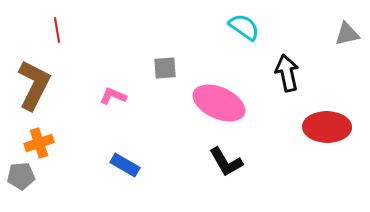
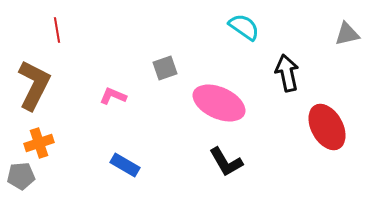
gray square: rotated 15 degrees counterclockwise
red ellipse: rotated 60 degrees clockwise
